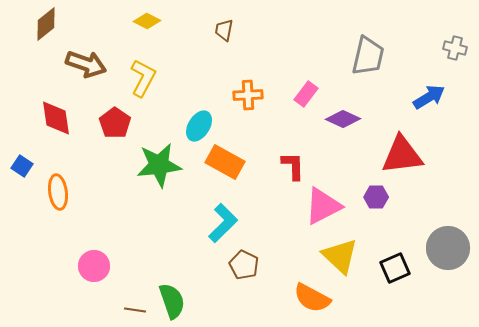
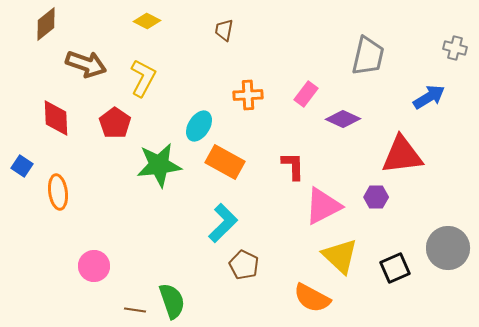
red diamond: rotated 6 degrees clockwise
